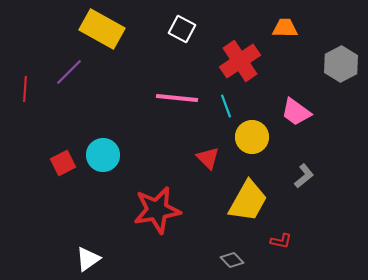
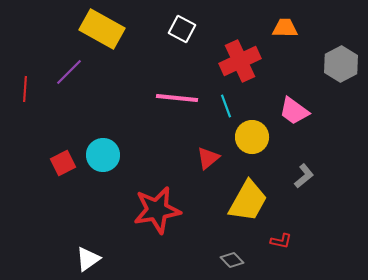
red cross: rotated 9 degrees clockwise
pink trapezoid: moved 2 px left, 1 px up
red triangle: rotated 35 degrees clockwise
